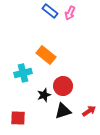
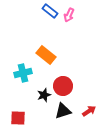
pink arrow: moved 1 px left, 2 px down
